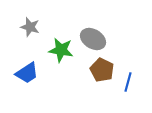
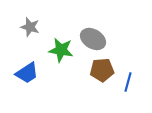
brown pentagon: rotated 30 degrees counterclockwise
